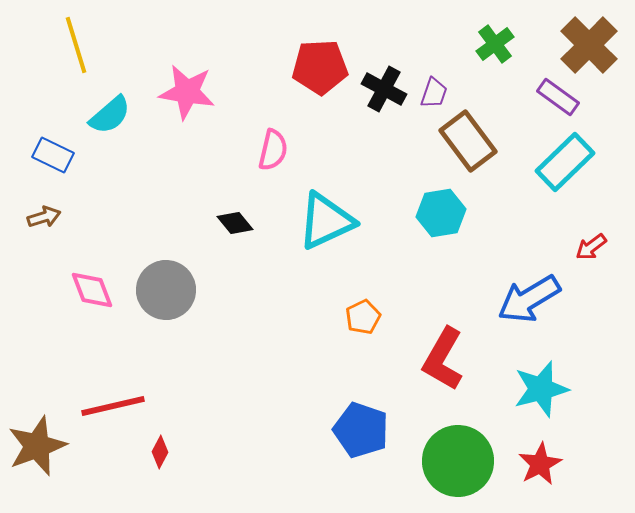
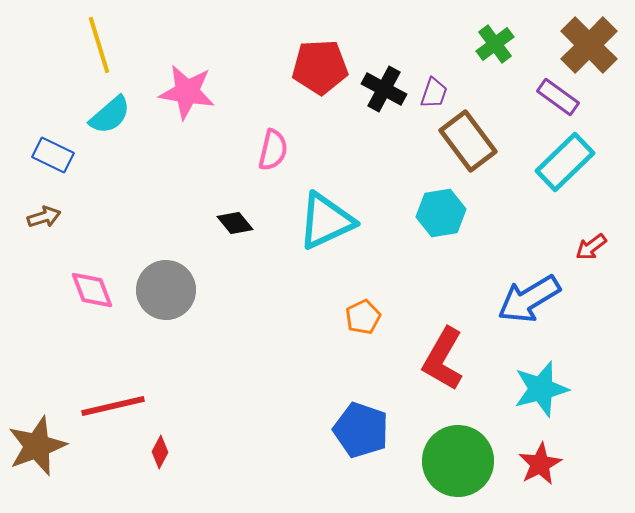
yellow line: moved 23 px right
